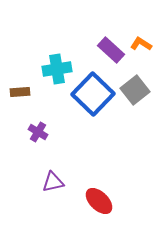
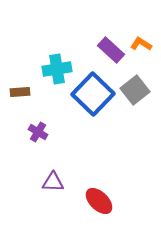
purple triangle: rotated 15 degrees clockwise
